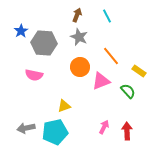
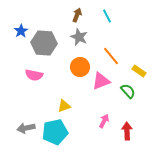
pink arrow: moved 6 px up
